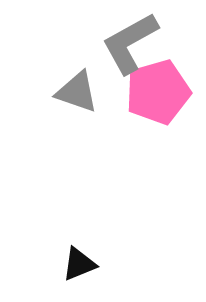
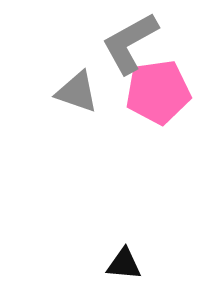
pink pentagon: rotated 8 degrees clockwise
black triangle: moved 45 px right; rotated 27 degrees clockwise
